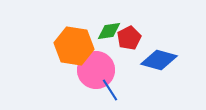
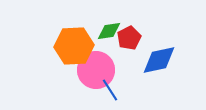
orange hexagon: rotated 12 degrees counterclockwise
blue diamond: rotated 27 degrees counterclockwise
